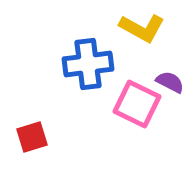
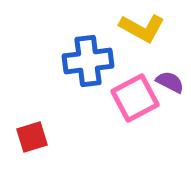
blue cross: moved 3 px up
pink square: moved 2 px left, 6 px up; rotated 36 degrees clockwise
